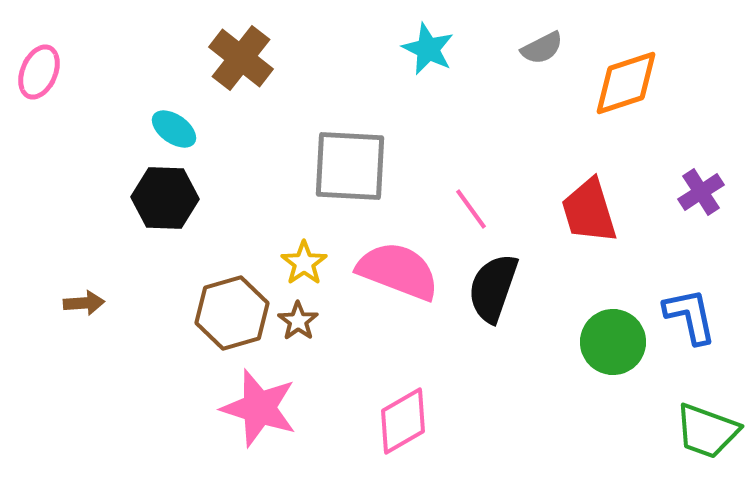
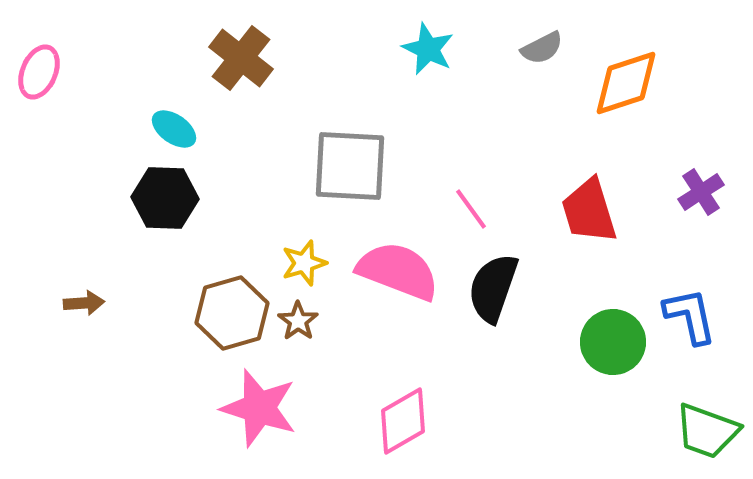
yellow star: rotated 18 degrees clockwise
